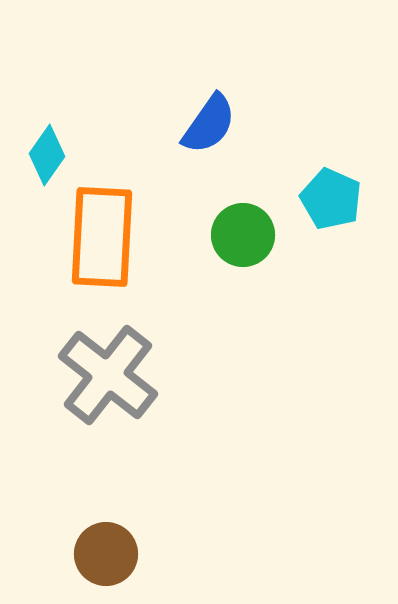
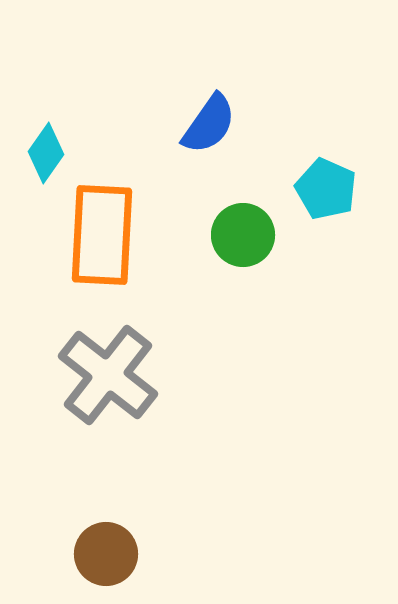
cyan diamond: moved 1 px left, 2 px up
cyan pentagon: moved 5 px left, 10 px up
orange rectangle: moved 2 px up
